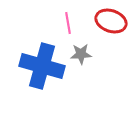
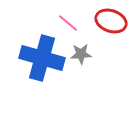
pink line: rotated 40 degrees counterclockwise
blue cross: moved 8 px up
